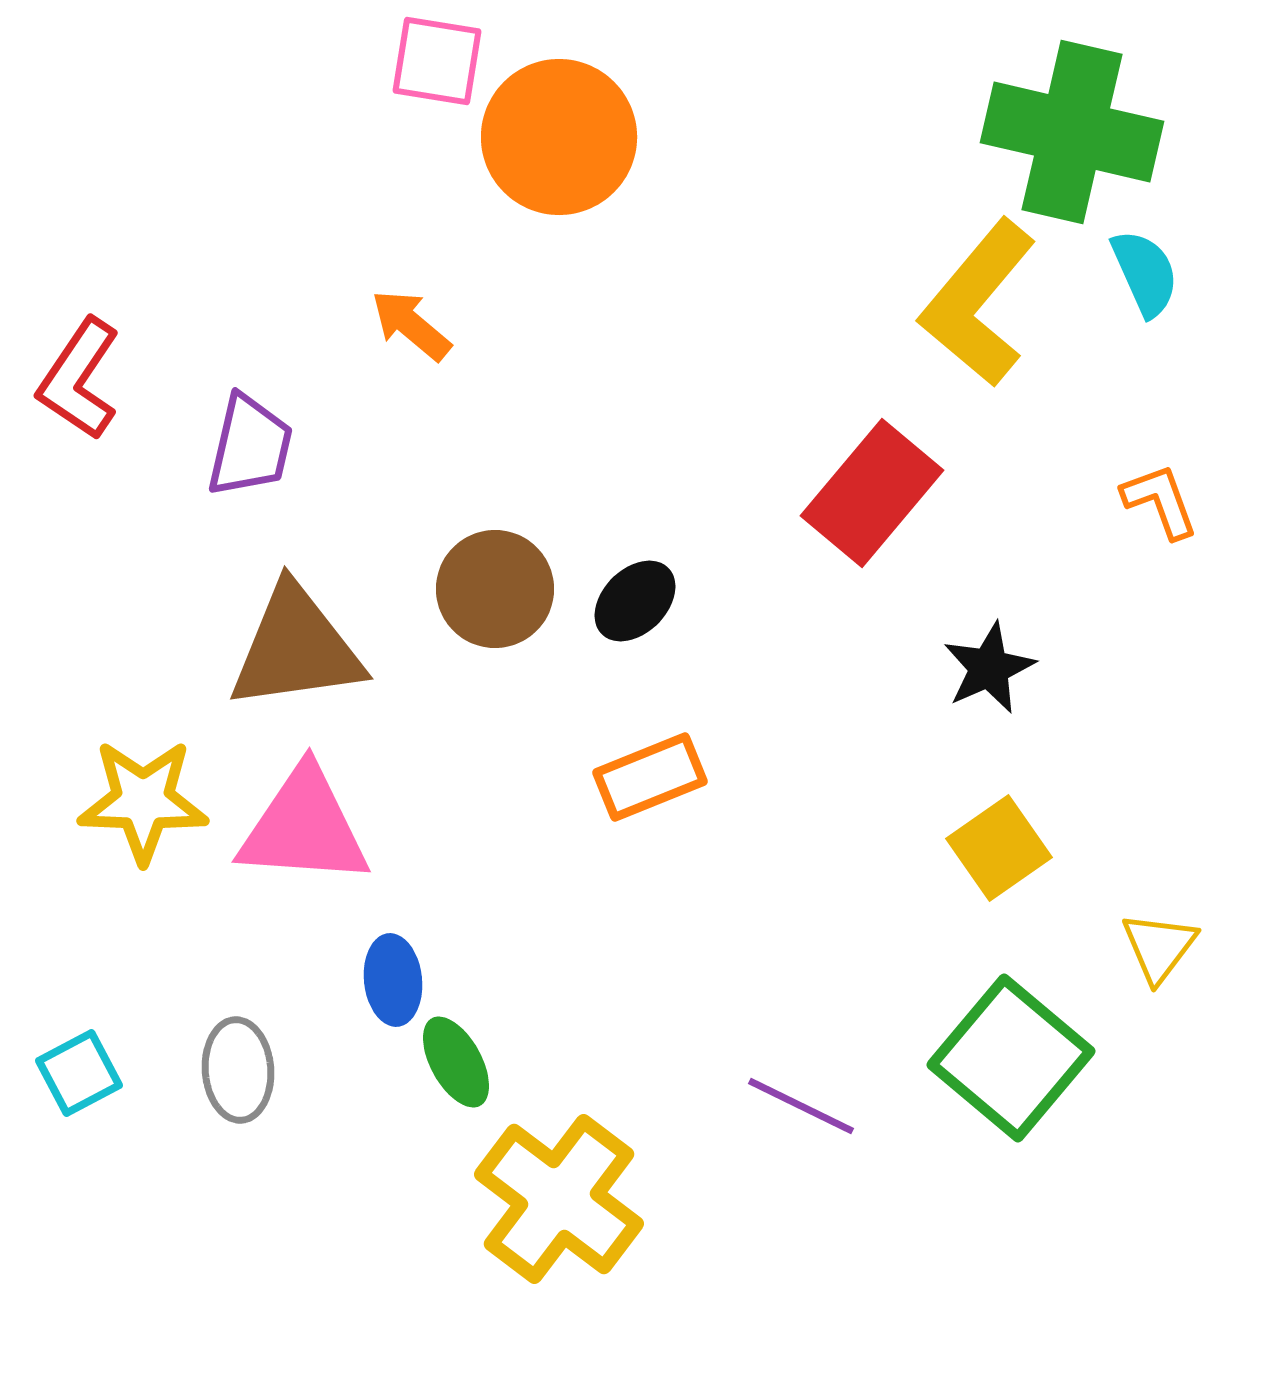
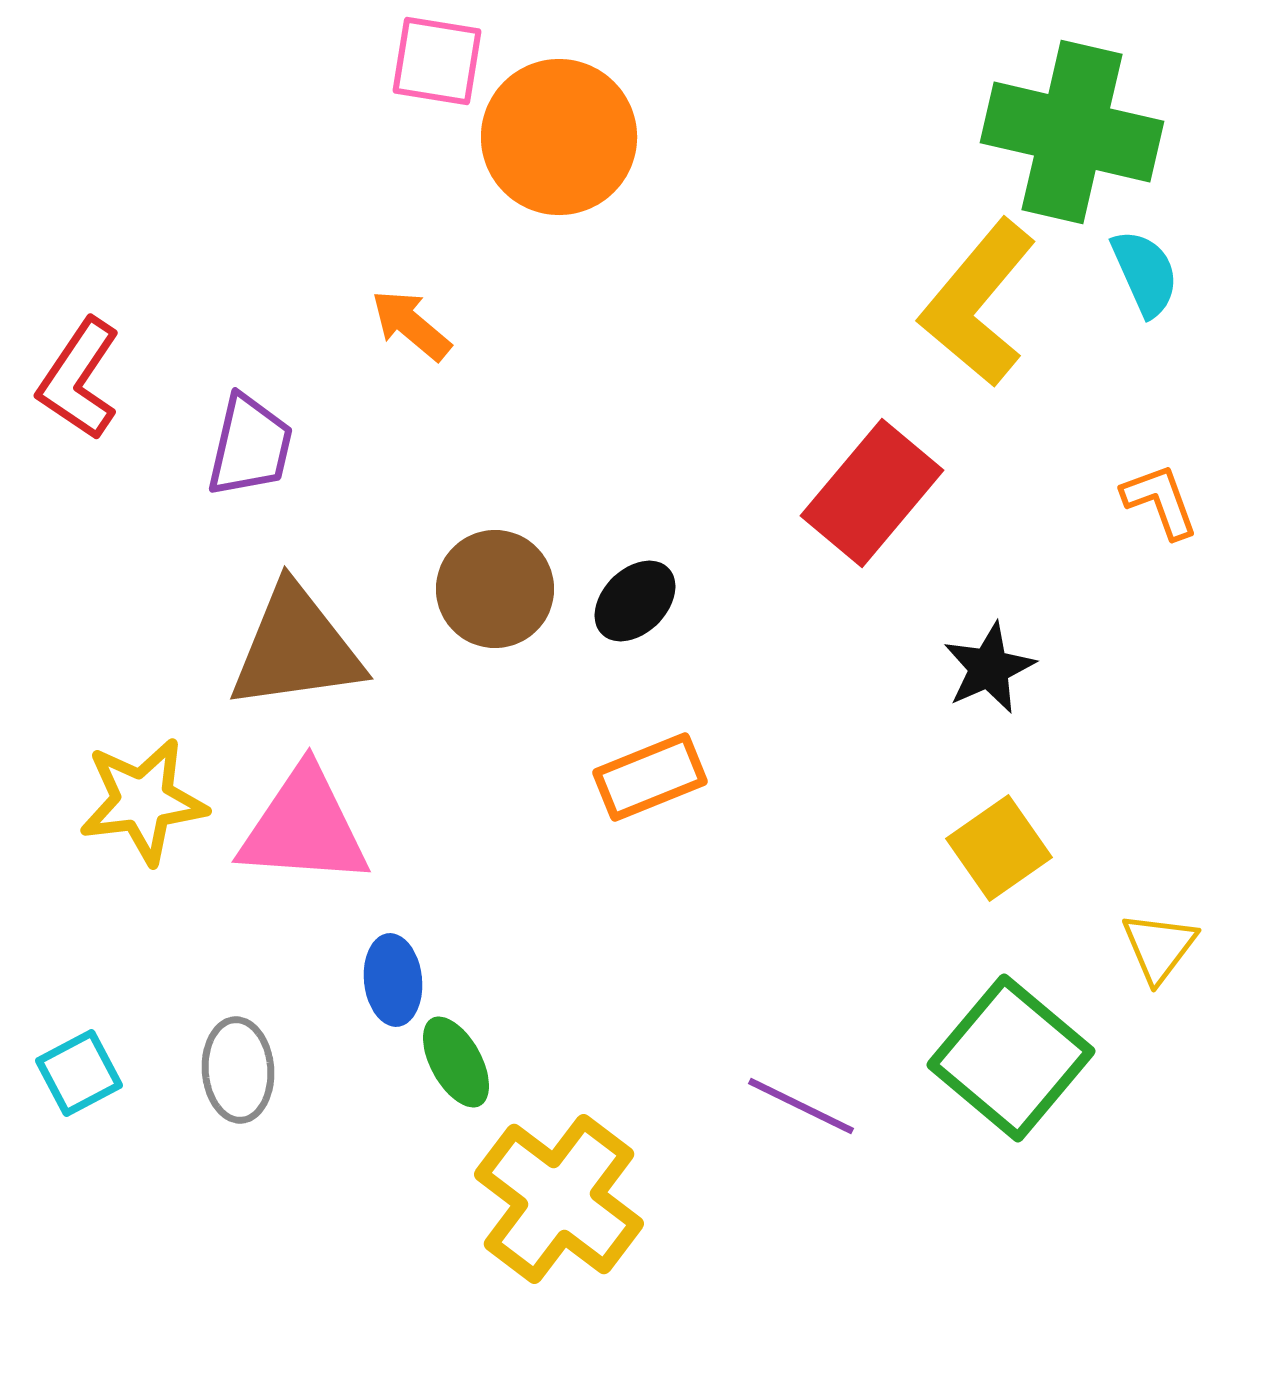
yellow star: rotated 9 degrees counterclockwise
